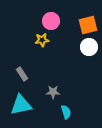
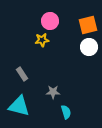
pink circle: moved 1 px left
cyan triangle: moved 2 px left, 1 px down; rotated 25 degrees clockwise
